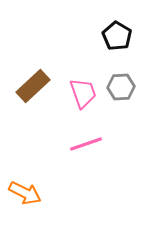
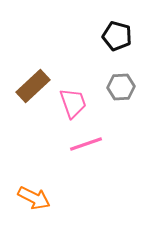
black pentagon: rotated 16 degrees counterclockwise
pink trapezoid: moved 10 px left, 10 px down
orange arrow: moved 9 px right, 5 px down
